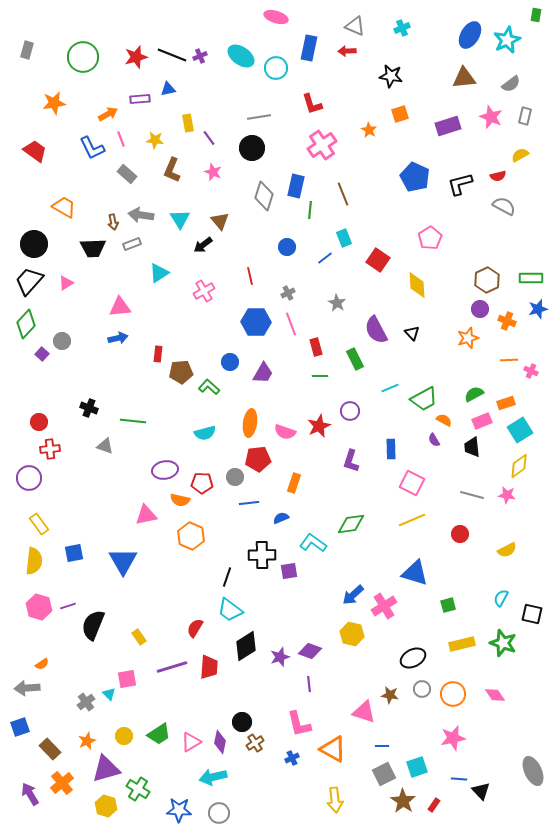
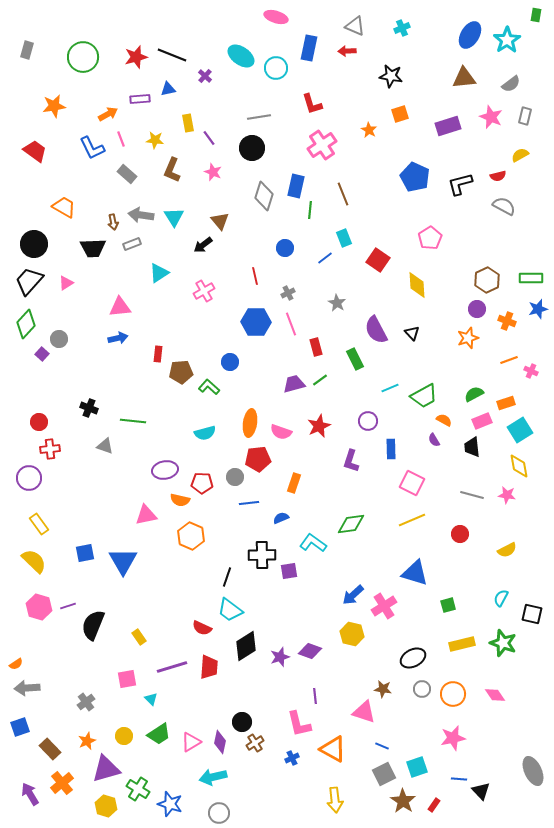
cyan star at (507, 40): rotated 8 degrees counterclockwise
purple cross at (200, 56): moved 5 px right, 20 px down; rotated 24 degrees counterclockwise
orange star at (54, 103): moved 3 px down
cyan triangle at (180, 219): moved 6 px left, 2 px up
blue circle at (287, 247): moved 2 px left, 1 px down
red line at (250, 276): moved 5 px right
purple circle at (480, 309): moved 3 px left
gray circle at (62, 341): moved 3 px left, 2 px up
orange line at (509, 360): rotated 18 degrees counterclockwise
purple trapezoid at (263, 373): moved 31 px right, 11 px down; rotated 135 degrees counterclockwise
green line at (320, 376): moved 4 px down; rotated 35 degrees counterclockwise
green trapezoid at (424, 399): moved 3 px up
purple circle at (350, 411): moved 18 px right, 10 px down
pink semicircle at (285, 432): moved 4 px left
yellow diamond at (519, 466): rotated 65 degrees counterclockwise
blue square at (74, 553): moved 11 px right
yellow semicircle at (34, 561): rotated 52 degrees counterclockwise
red semicircle at (195, 628): moved 7 px right; rotated 96 degrees counterclockwise
orange semicircle at (42, 664): moved 26 px left
purple line at (309, 684): moved 6 px right, 12 px down
cyan triangle at (109, 694): moved 42 px right, 5 px down
brown star at (390, 695): moved 7 px left, 6 px up
blue line at (382, 746): rotated 24 degrees clockwise
blue star at (179, 810): moved 9 px left, 6 px up; rotated 15 degrees clockwise
